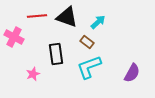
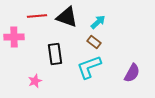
pink cross: rotated 30 degrees counterclockwise
brown rectangle: moved 7 px right
black rectangle: moved 1 px left
pink star: moved 2 px right, 7 px down
